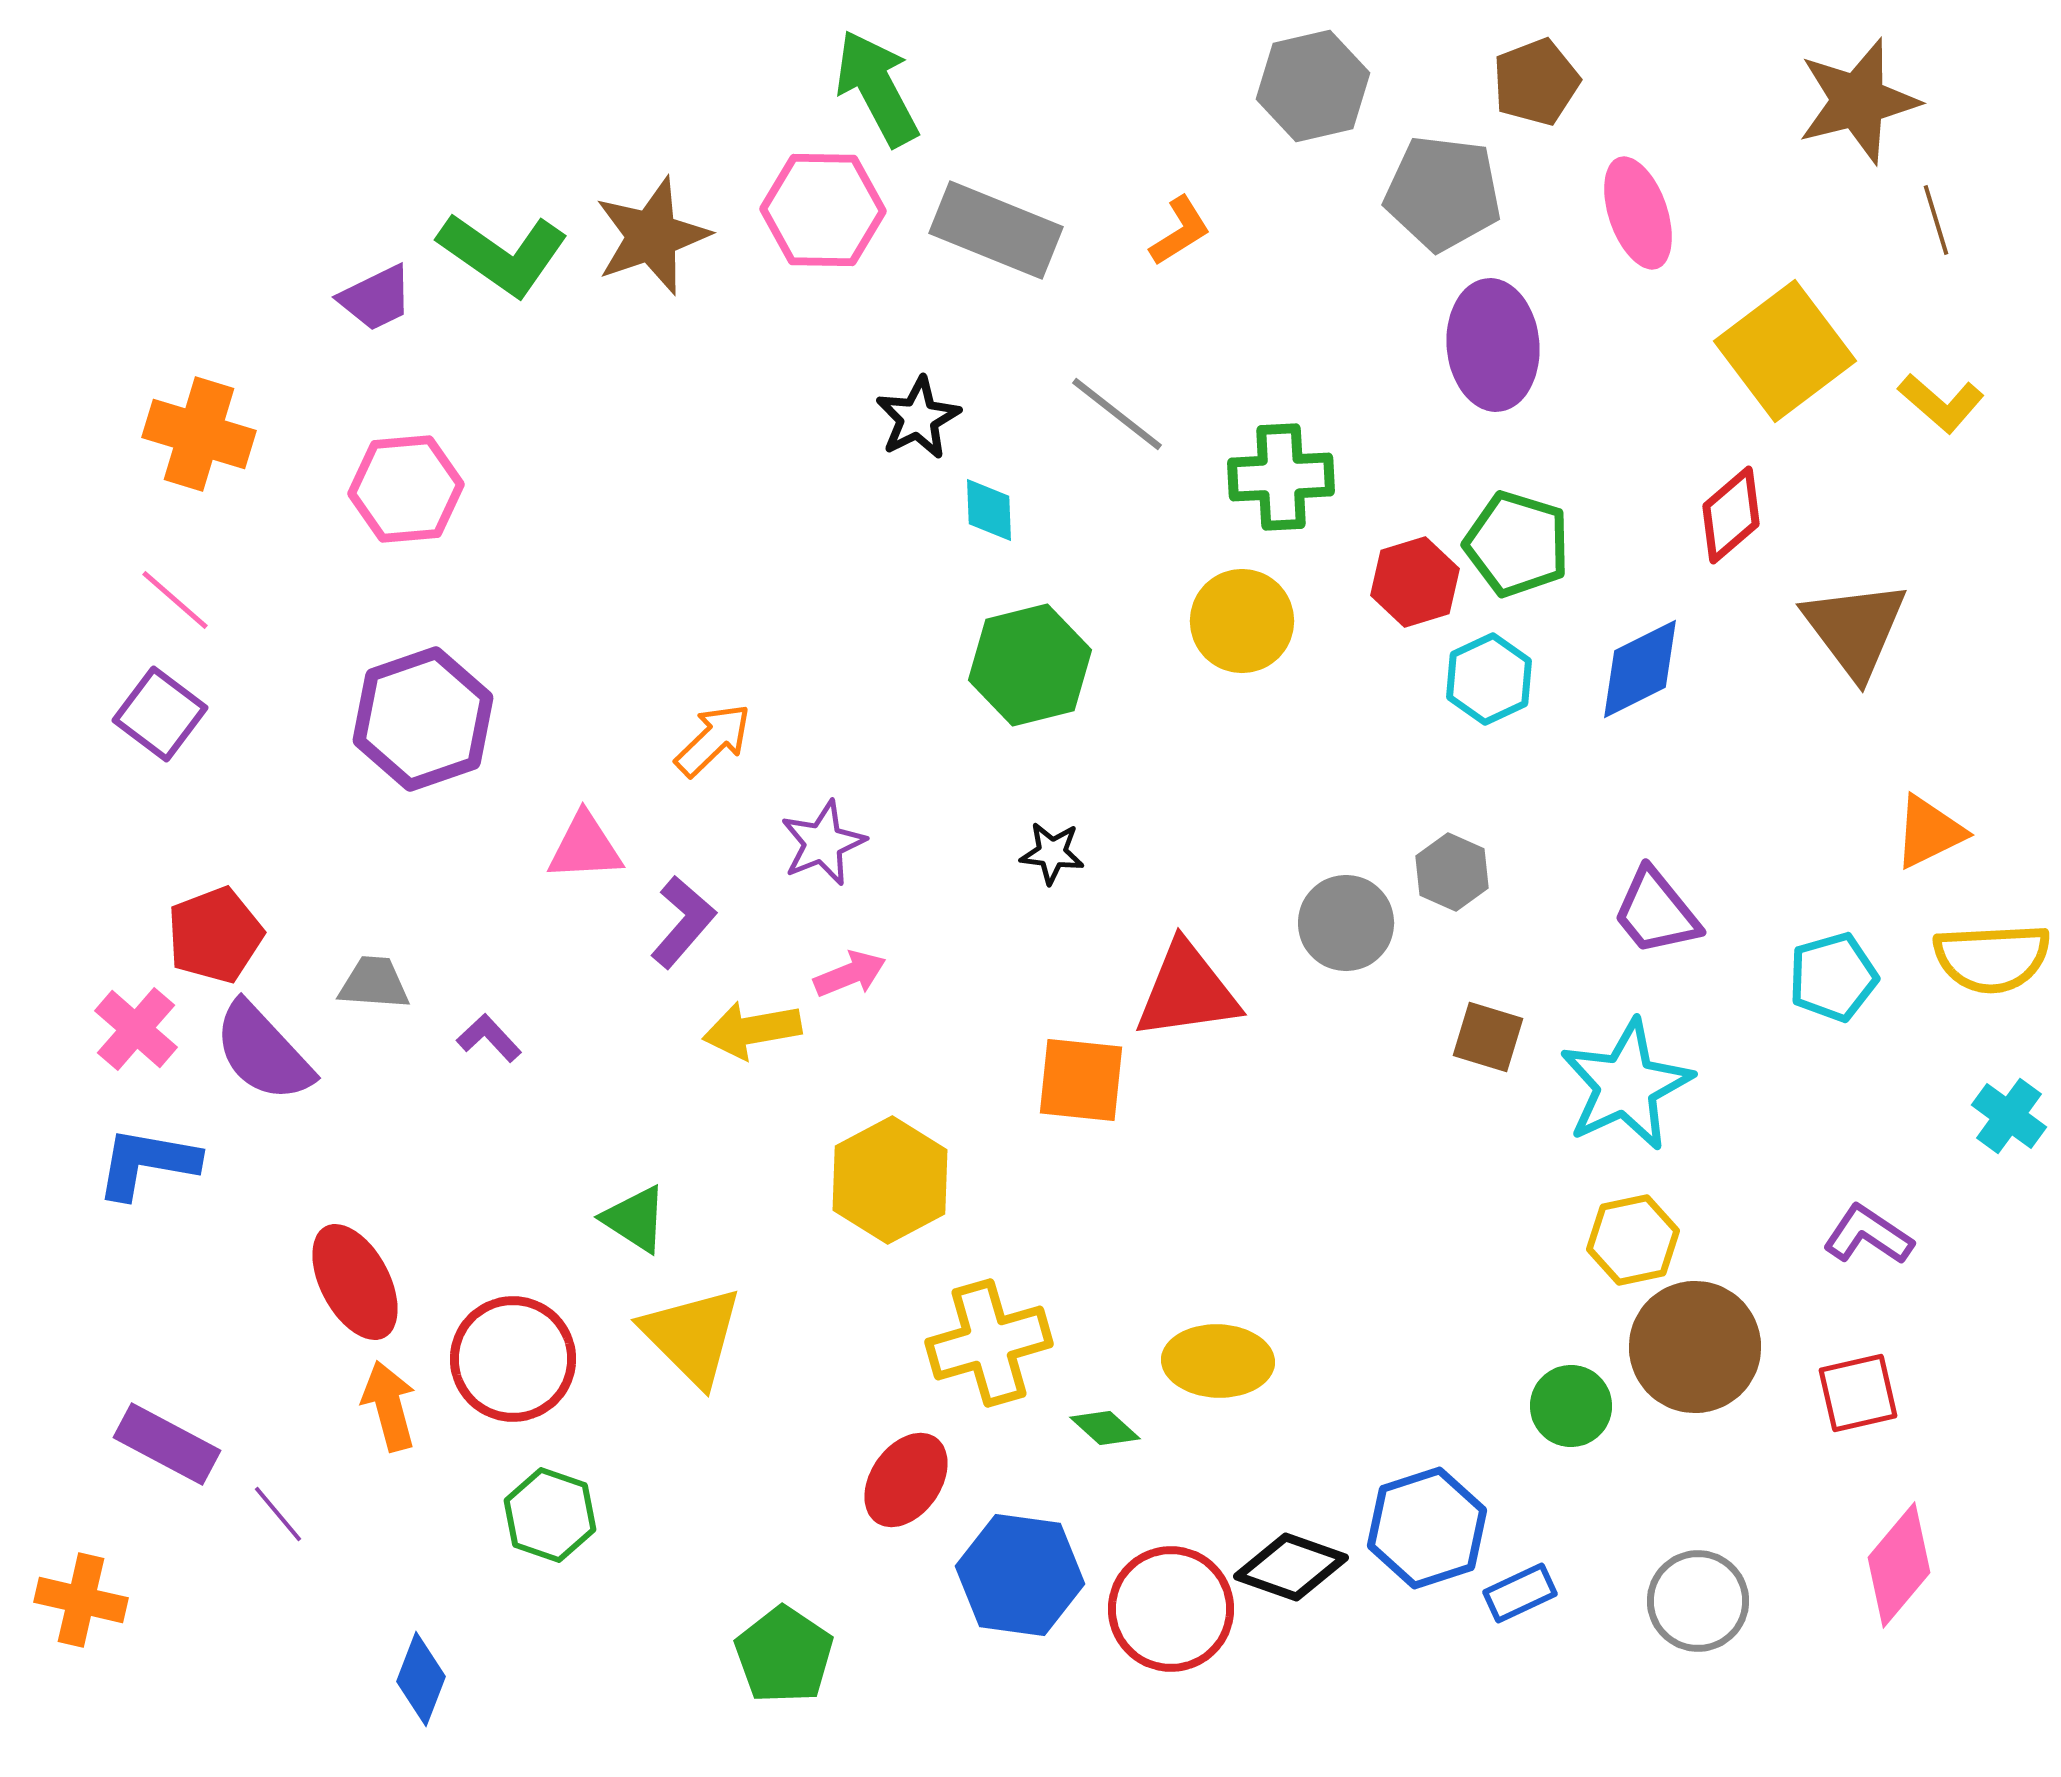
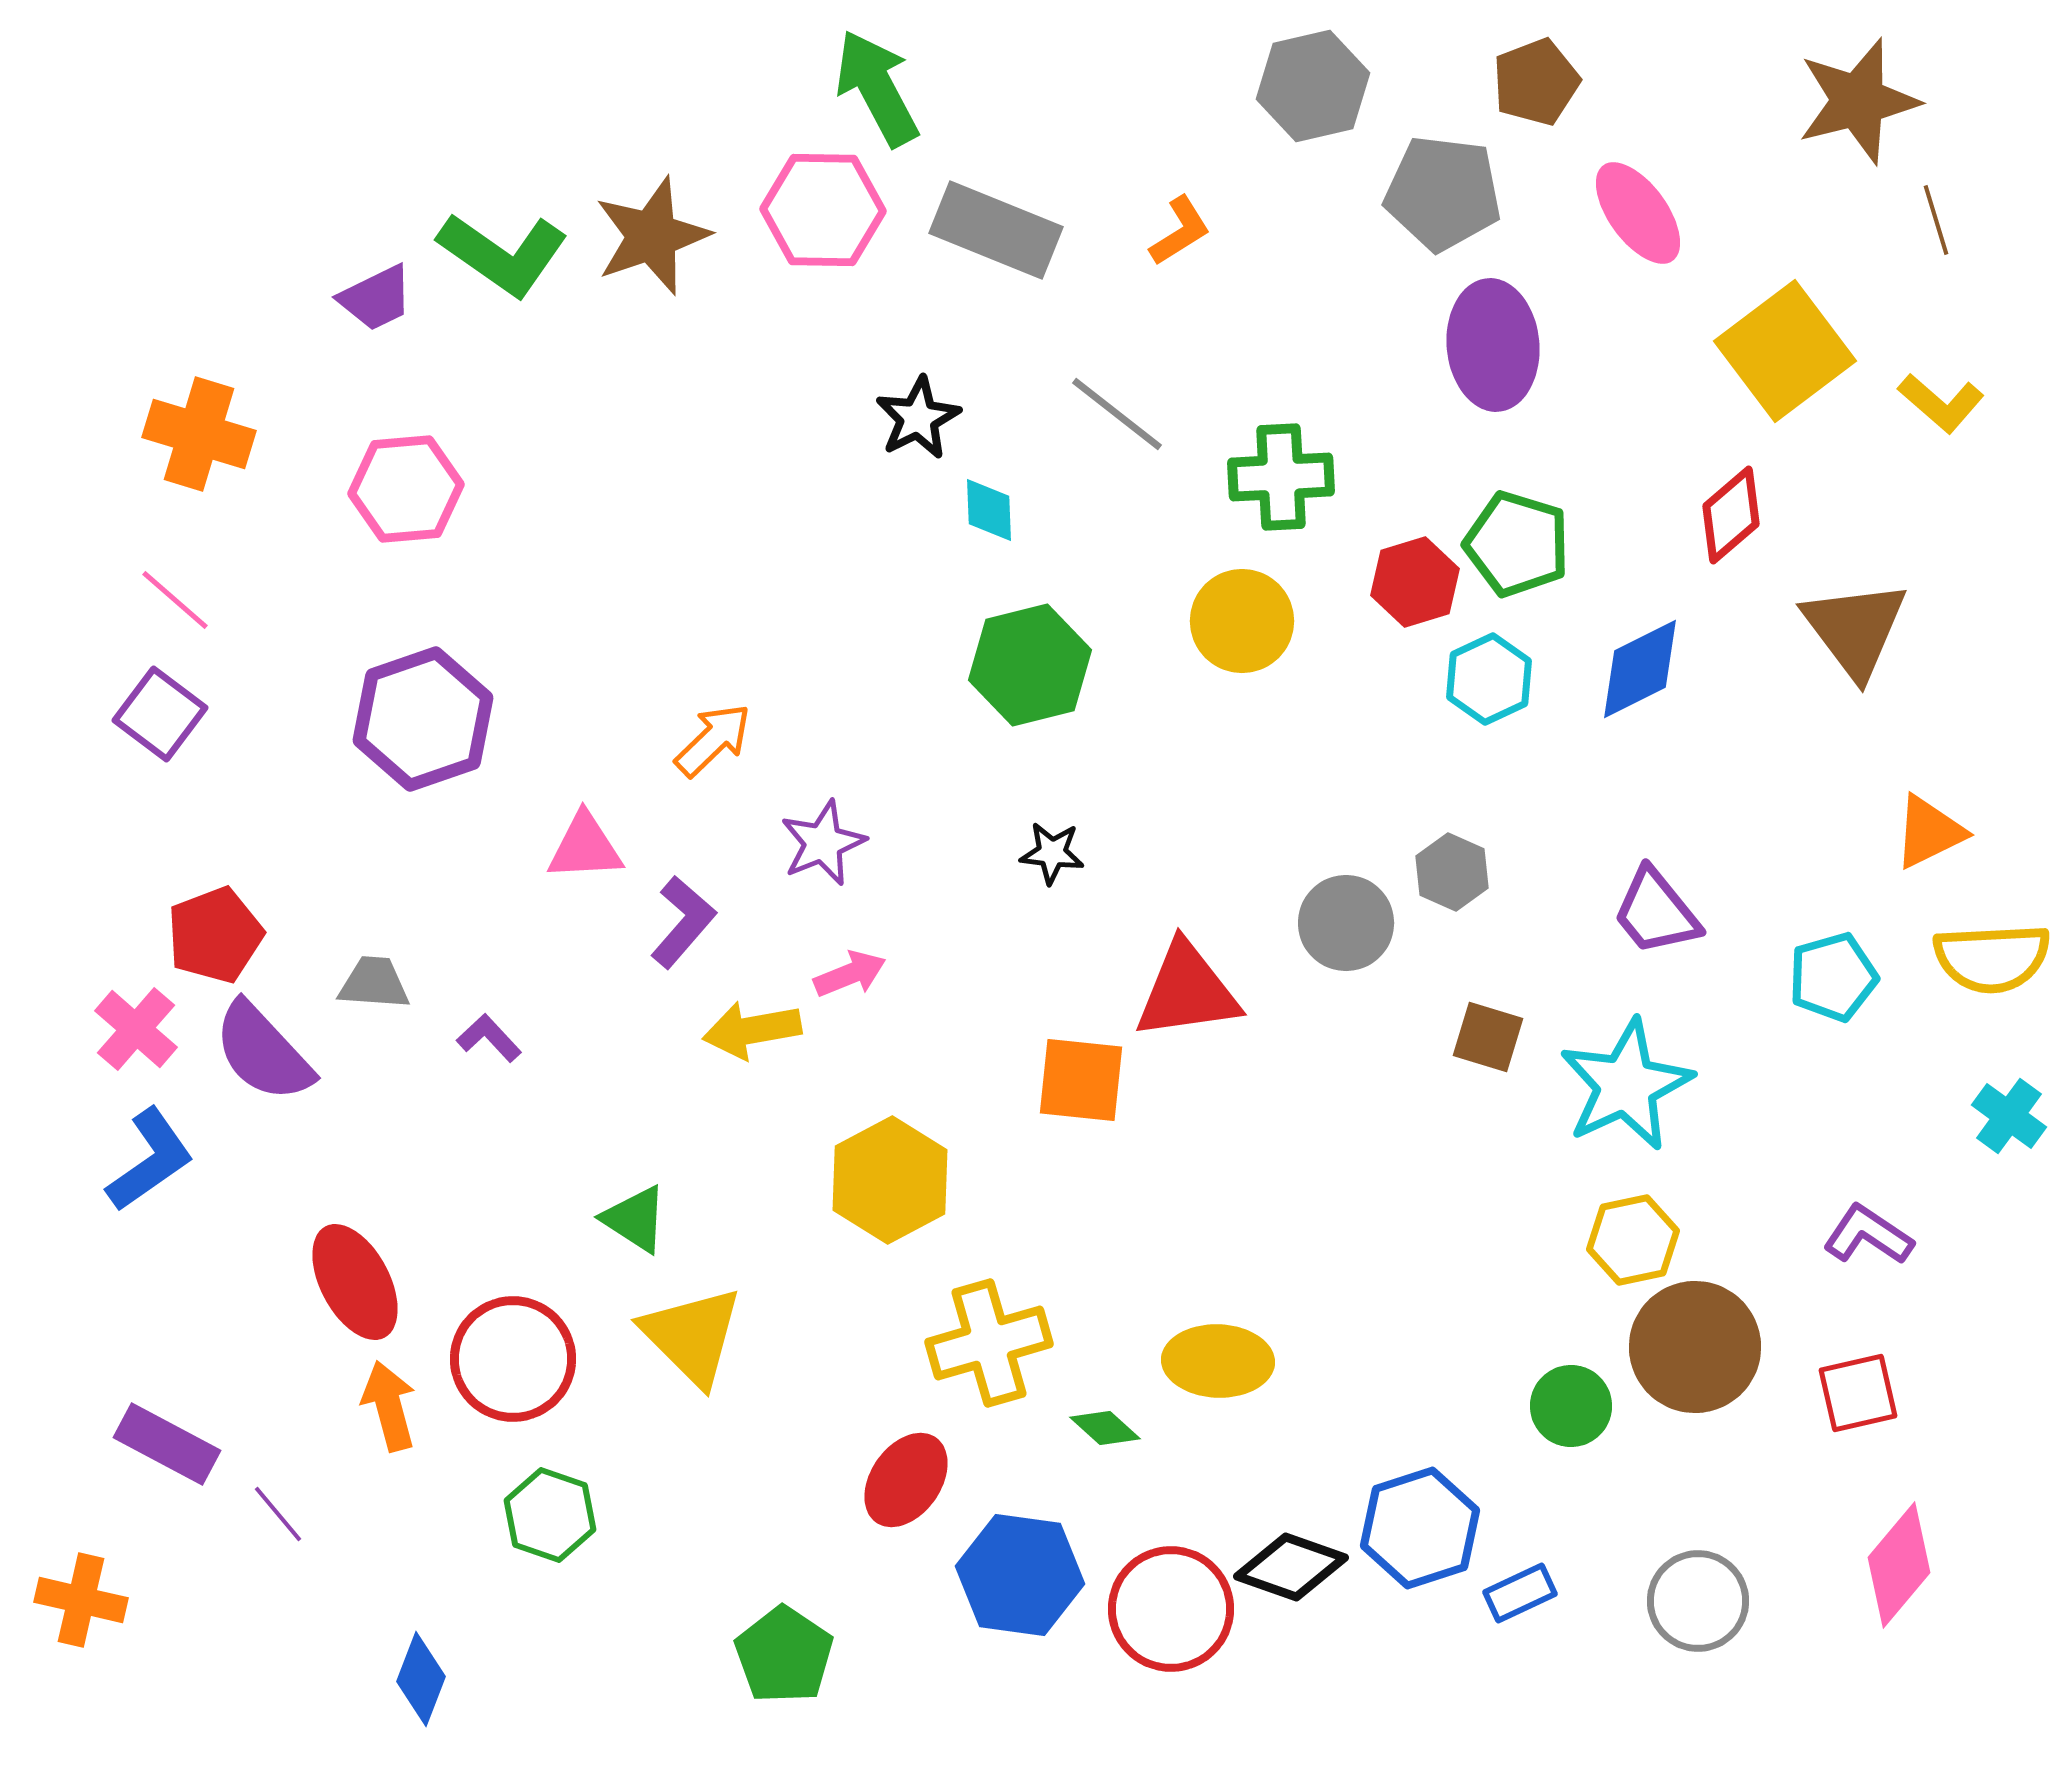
pink ellipse at (1638, 213): rotated 17 degrees counterclockwise
blue L-shape at (147, 1163): moved 3 px right, 3 px up; rotated 135 degrees clockwise
blue hexagon at (1427, 1528): moved 7 px left
